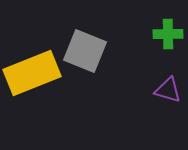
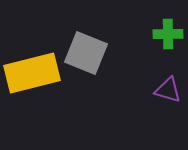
gray square: moved 1 px right, 2 px down
yellow rectangle: rotated 8 degrees clockwise
